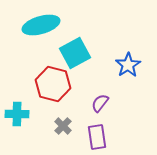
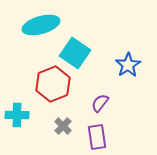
cyan square: rotated 28 degrees counterclockwise
red hexagon: rotated 24 degrees clockwise
cyan cross: moved 1 px down
